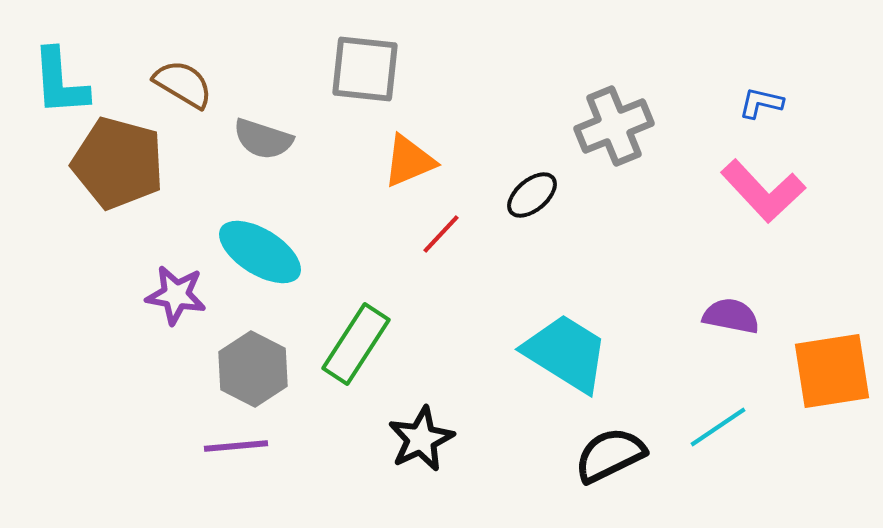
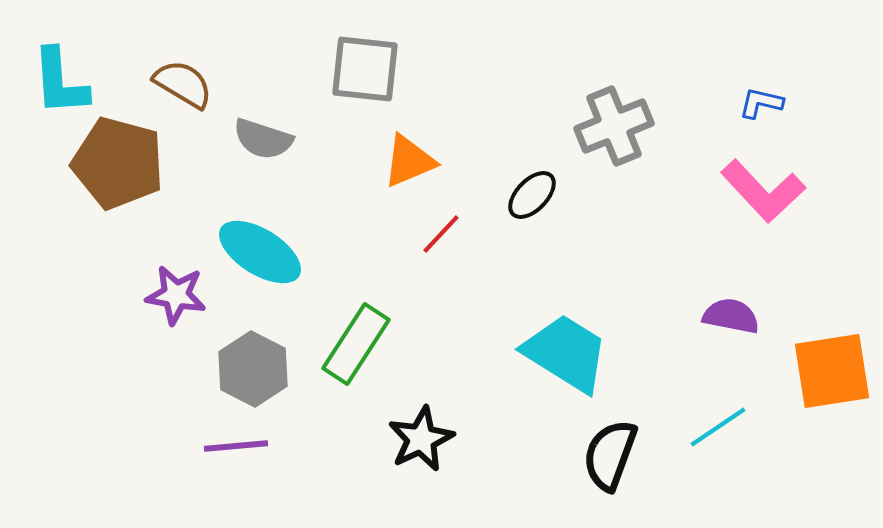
black ellipse: rotated 6 degrees counterclockwise
black semicircle: rotated 44 degrees counterclockwise
